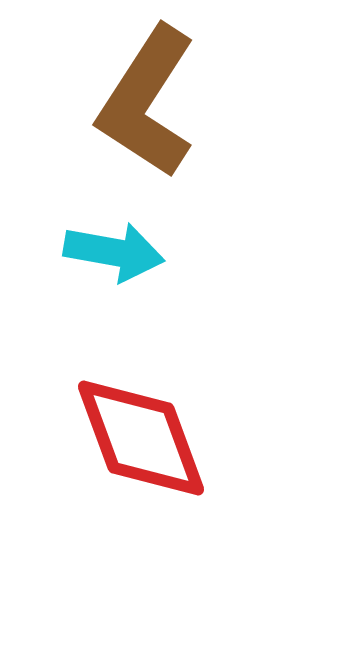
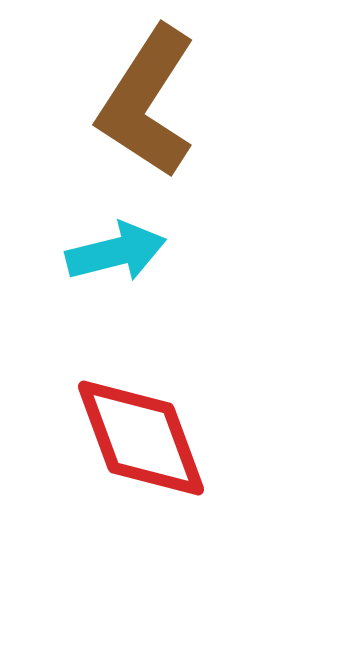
cyan arrow: moved 2 px right; rotated 24 degrees counterclockwise
